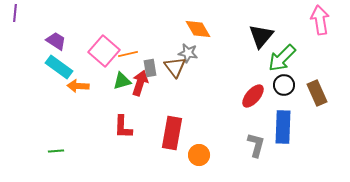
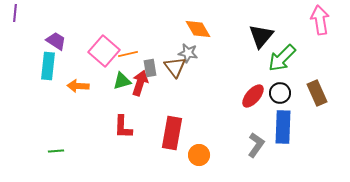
cyan rectangle: moved 11 px left, 1 px up; rotated 60 degrees clockwise
black circle: moved 4 px left, 8 px down
gray L-shape: rotated 20 degrees clockwise
